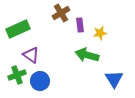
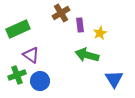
yellow star: rotated 16 degrees counterclockwise
